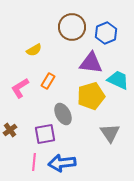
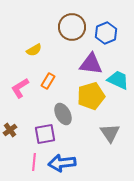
purple triangle: moved 1 px down
